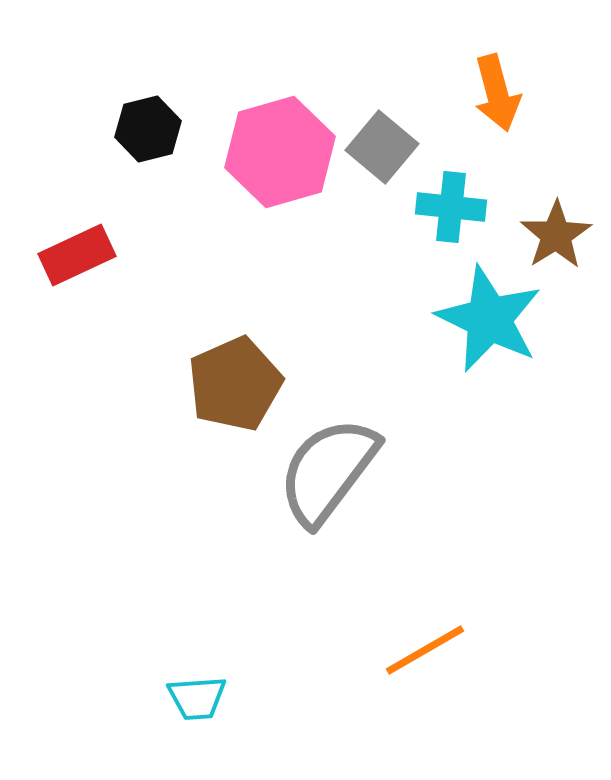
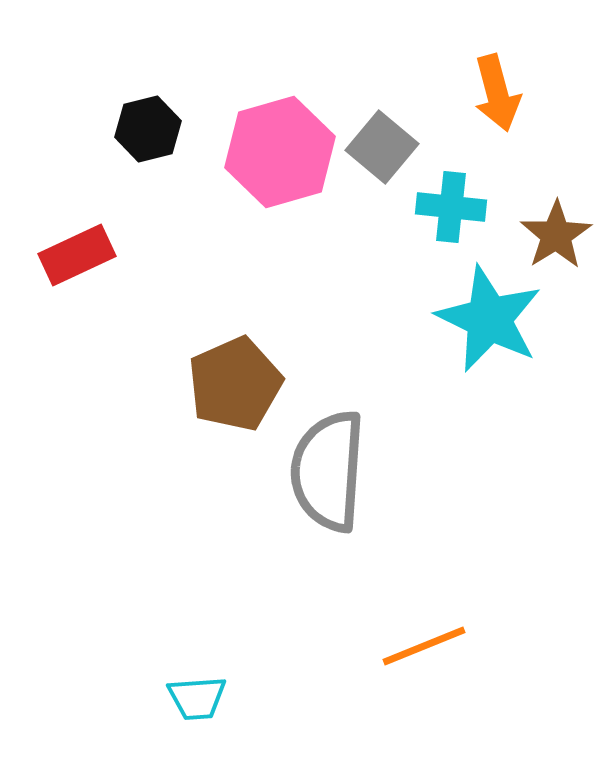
gray semicircle: rotated 33 degrees counterclockwise
orange line: moved 1 px left, 4 px up; rotated 8 degrees clockwise
